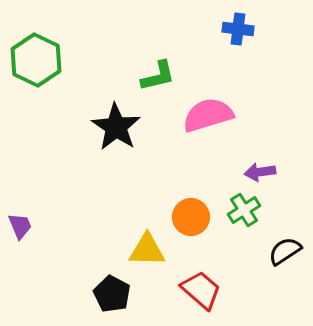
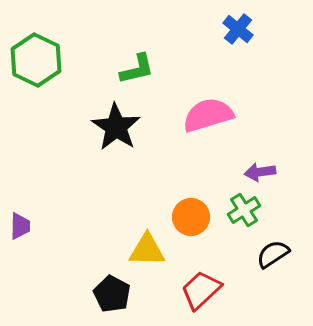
blue cross: rotated 32 degrees clockwise
green L-shape: moved 21 px left, 7 px up
purple trapezoid: rotated 24 degrees clockwise
black semicircle: moved 12 px left, 3 px down
red trapezoid: rotated 84 degrees counterclockwise
